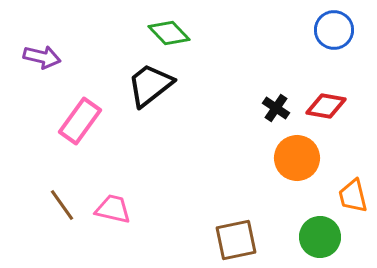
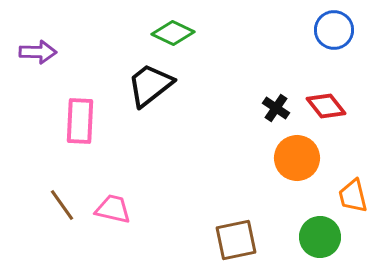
green diamond: moved 4 px right; rotated 21 degrees counterclockwise
purple arrow: moved 4 px left, 5 px up; rotated 12 degrees counterclockwise
red diamond: rotated 42 degrees clockwise
pink rectangle: rotated 33 degrees counterclockwise
